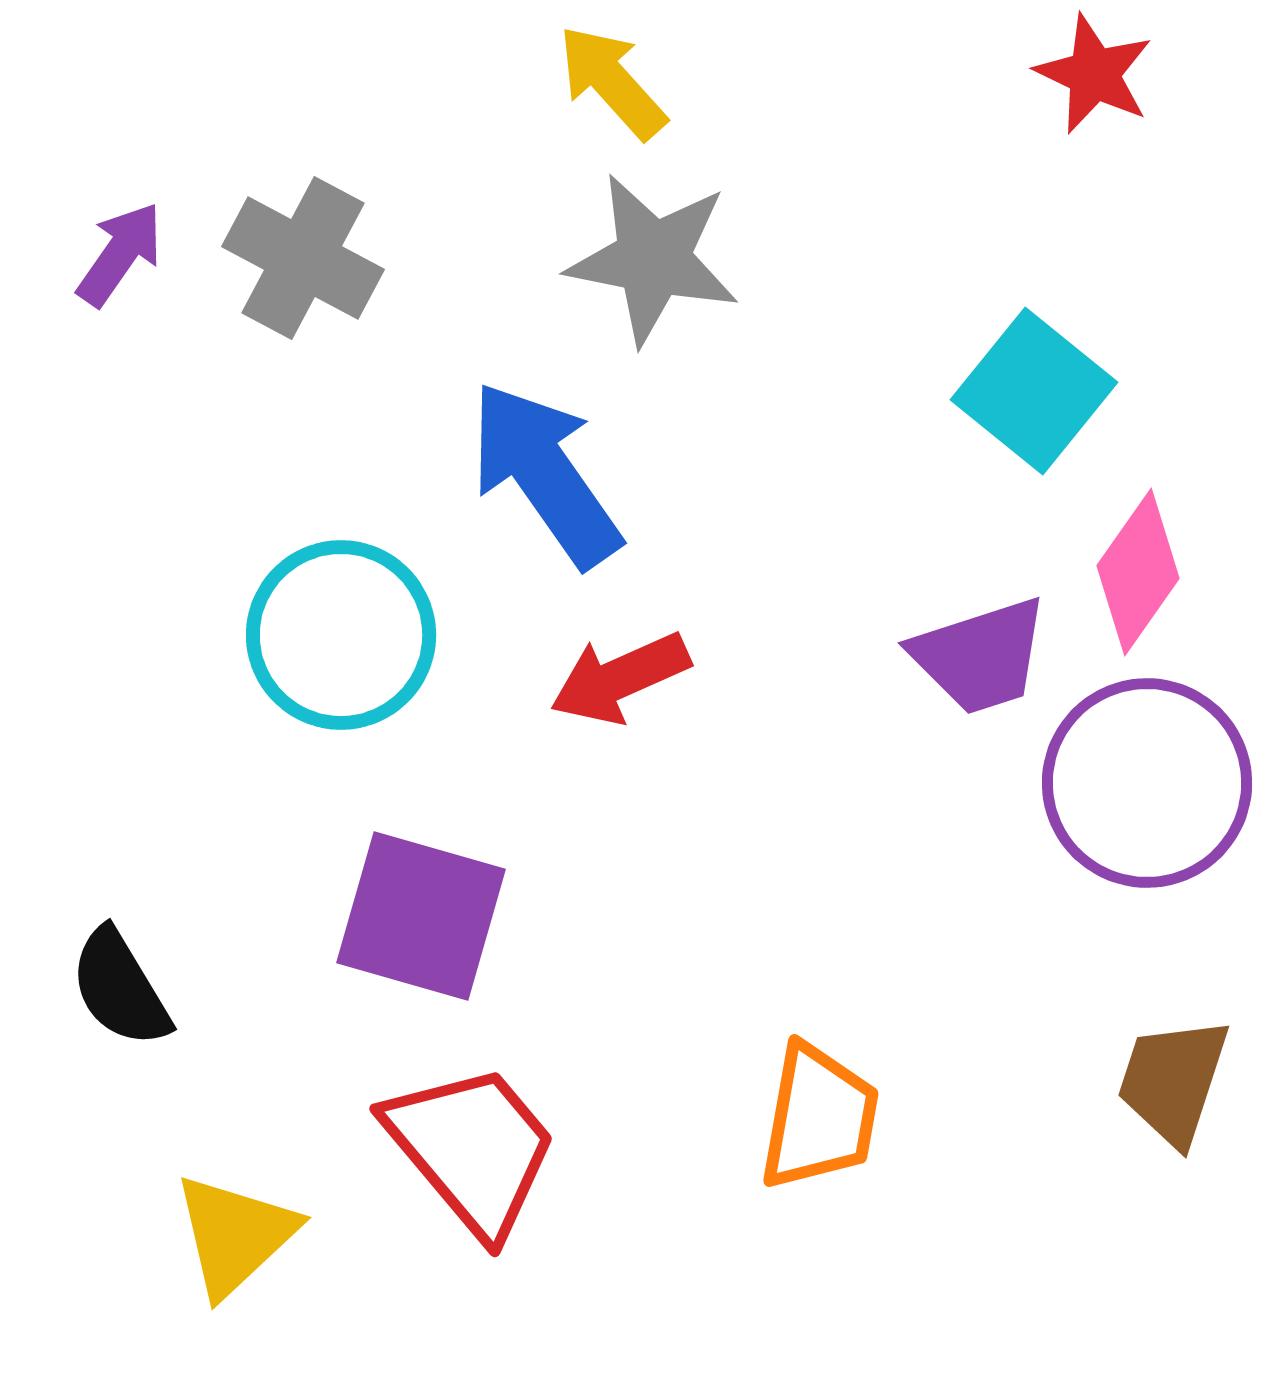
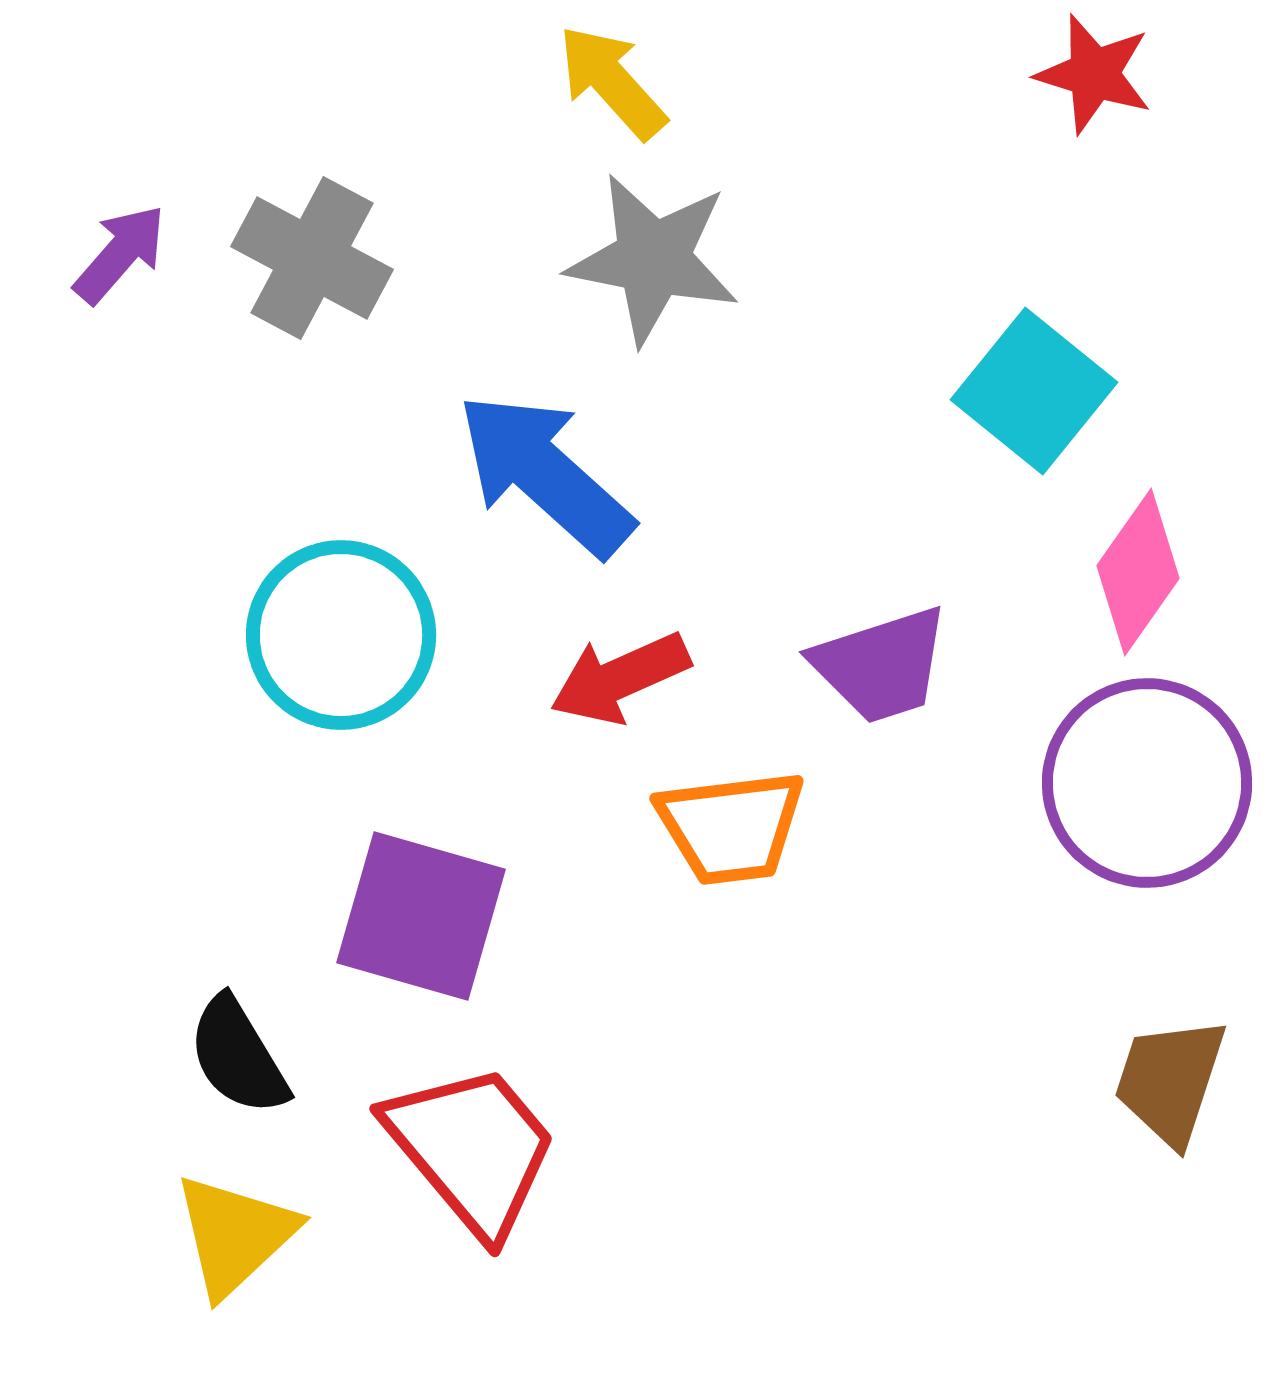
red star: rotated 8 degrees counterclockwise
purple arrow: rotated 6 degrees clockwise
gray cross: moved 9 px right
blue arrow: rotated 13 degrees counterclockwise
purple trapezoid: moved 99 px left, 9 px down
black semicircle: moved 118 px right, 68 px down
brown trapezoid: moved 3 px left
orange trapezoid: moved 88 px left, 290 px up; rotated 73 degrees clockwise
